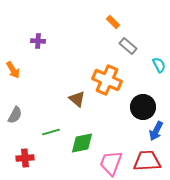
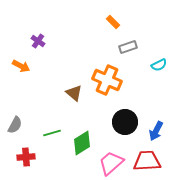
purple cross: rotated 32 degrees clockwise
gray rectangle: moved 1 px down; rotated 60 degrees counterclockwise
cyan semicircle: rotated 91 degrees clockwise
orange arrow: moved 8 px right, 4 px up; rotated 30 degrees counterclockwise
brown triangle: moved 3 px left, 6 px up
black circle: moved 18 px left, 15 px down
gray semicircle: moved 10 px down
green line: moved 1 px right, 1 px down
green diamond: rotated 20 degrees counterclockwise
red cross: moved 1 px right, 1 px up
pink trapezoid: rotated 28 degrees clockwise
